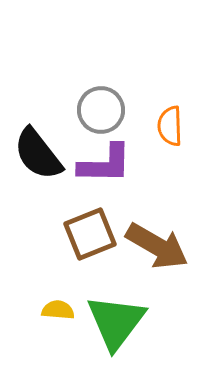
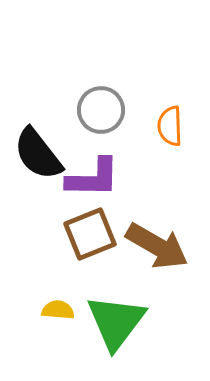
purple L-shape: moved 12 px left, 14 px down
